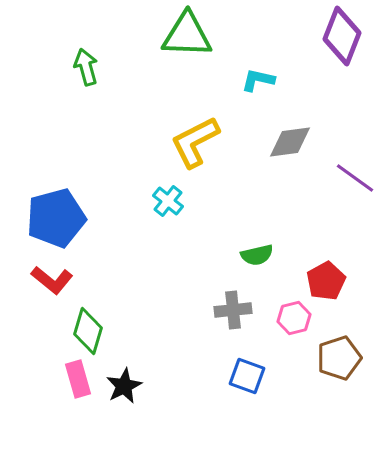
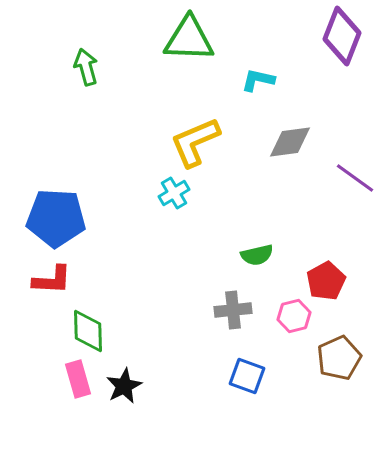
green triangle: moved 2 px right, 4 px down
yellow L-shape: rotated 4 degrees clockwise
cyan cross: moved 6 px right, 8 px up; rotated 20 degrees clockwise
blue pentagon: rotated 18 degrees clockwise
red L-shape: rotated 36 degrees counterclockwise
pink hexagon: moved 2 px up
green diamond: rotated 18 degrees counterclockwise
brown pentagon: rotated 6 degrees counterclockwise
